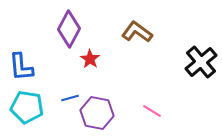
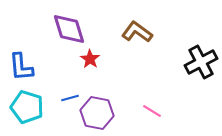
purple diamond: rotated 45 degrees counterclockwise
black cross: rotated 12 degrees clockwise
cyan pentagon: rotated 8 degrees clockwise
